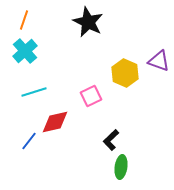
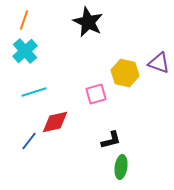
purple triangle: moved 2 px down
yellow hexagon: rotated 12 degrees counterclockwise
pink square: moved 5 px right, 2 px up; rotated 10 degrees clockwise
black L-shape: rotated 150 degrees counterclockwise
